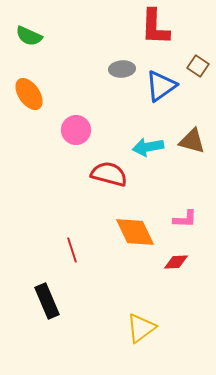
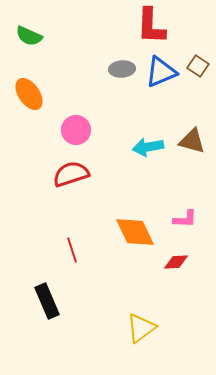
red L-shape: moved 4 px left, 1 px up
blue triangle: moved 14 px up; rotated 12 degrees clockwise
red semicircle: moved 38 px left; rotated 33 degrees counterclockwise
